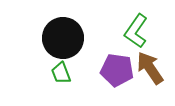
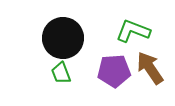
green L-shape: moved 3 px left; rotated 76 degrees clockwise
purple pentagon: moved 3 px left, 1 px down; rotated 12 degrees counterclockwise
